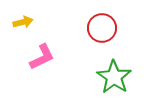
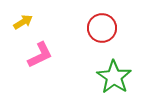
yellow arrow: rotated 18 degrees counterclockwise
pink L-shape: moved 2 px left, 2 px up
